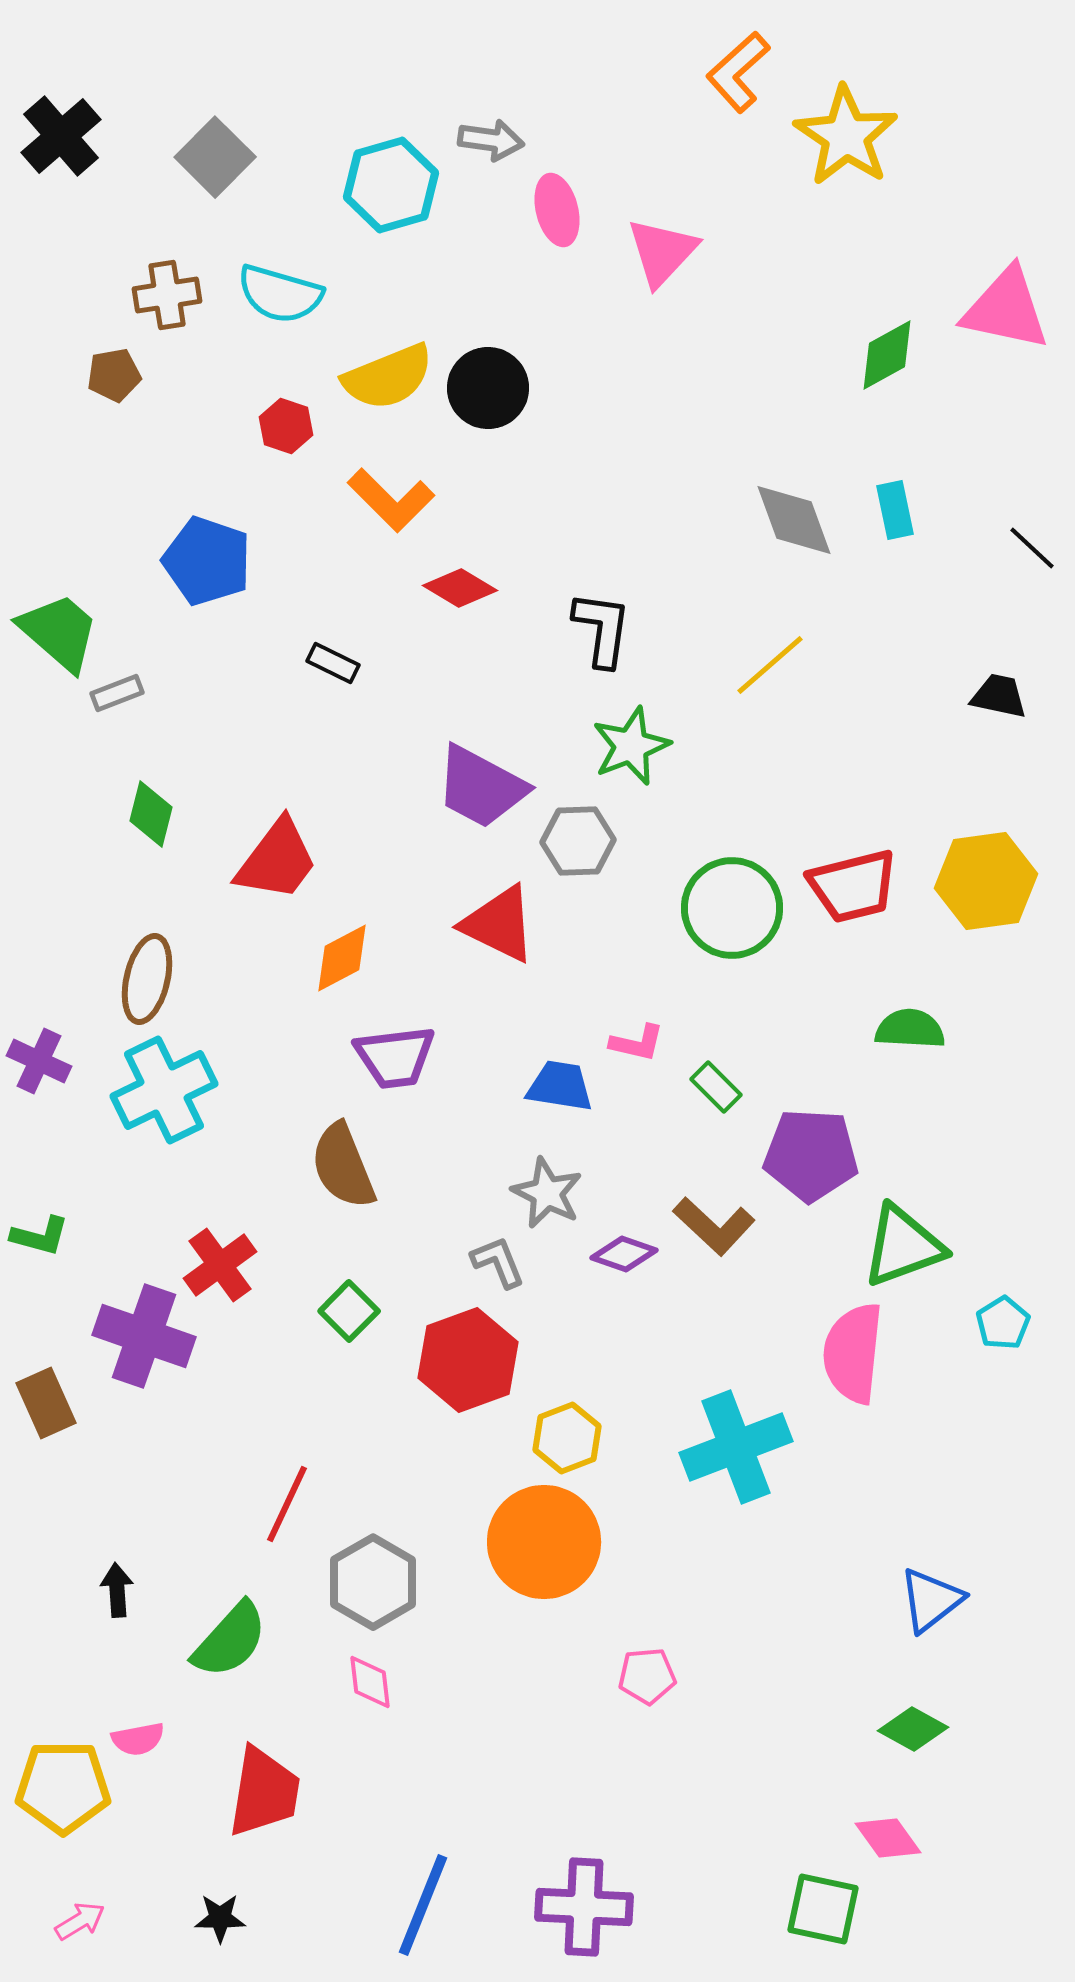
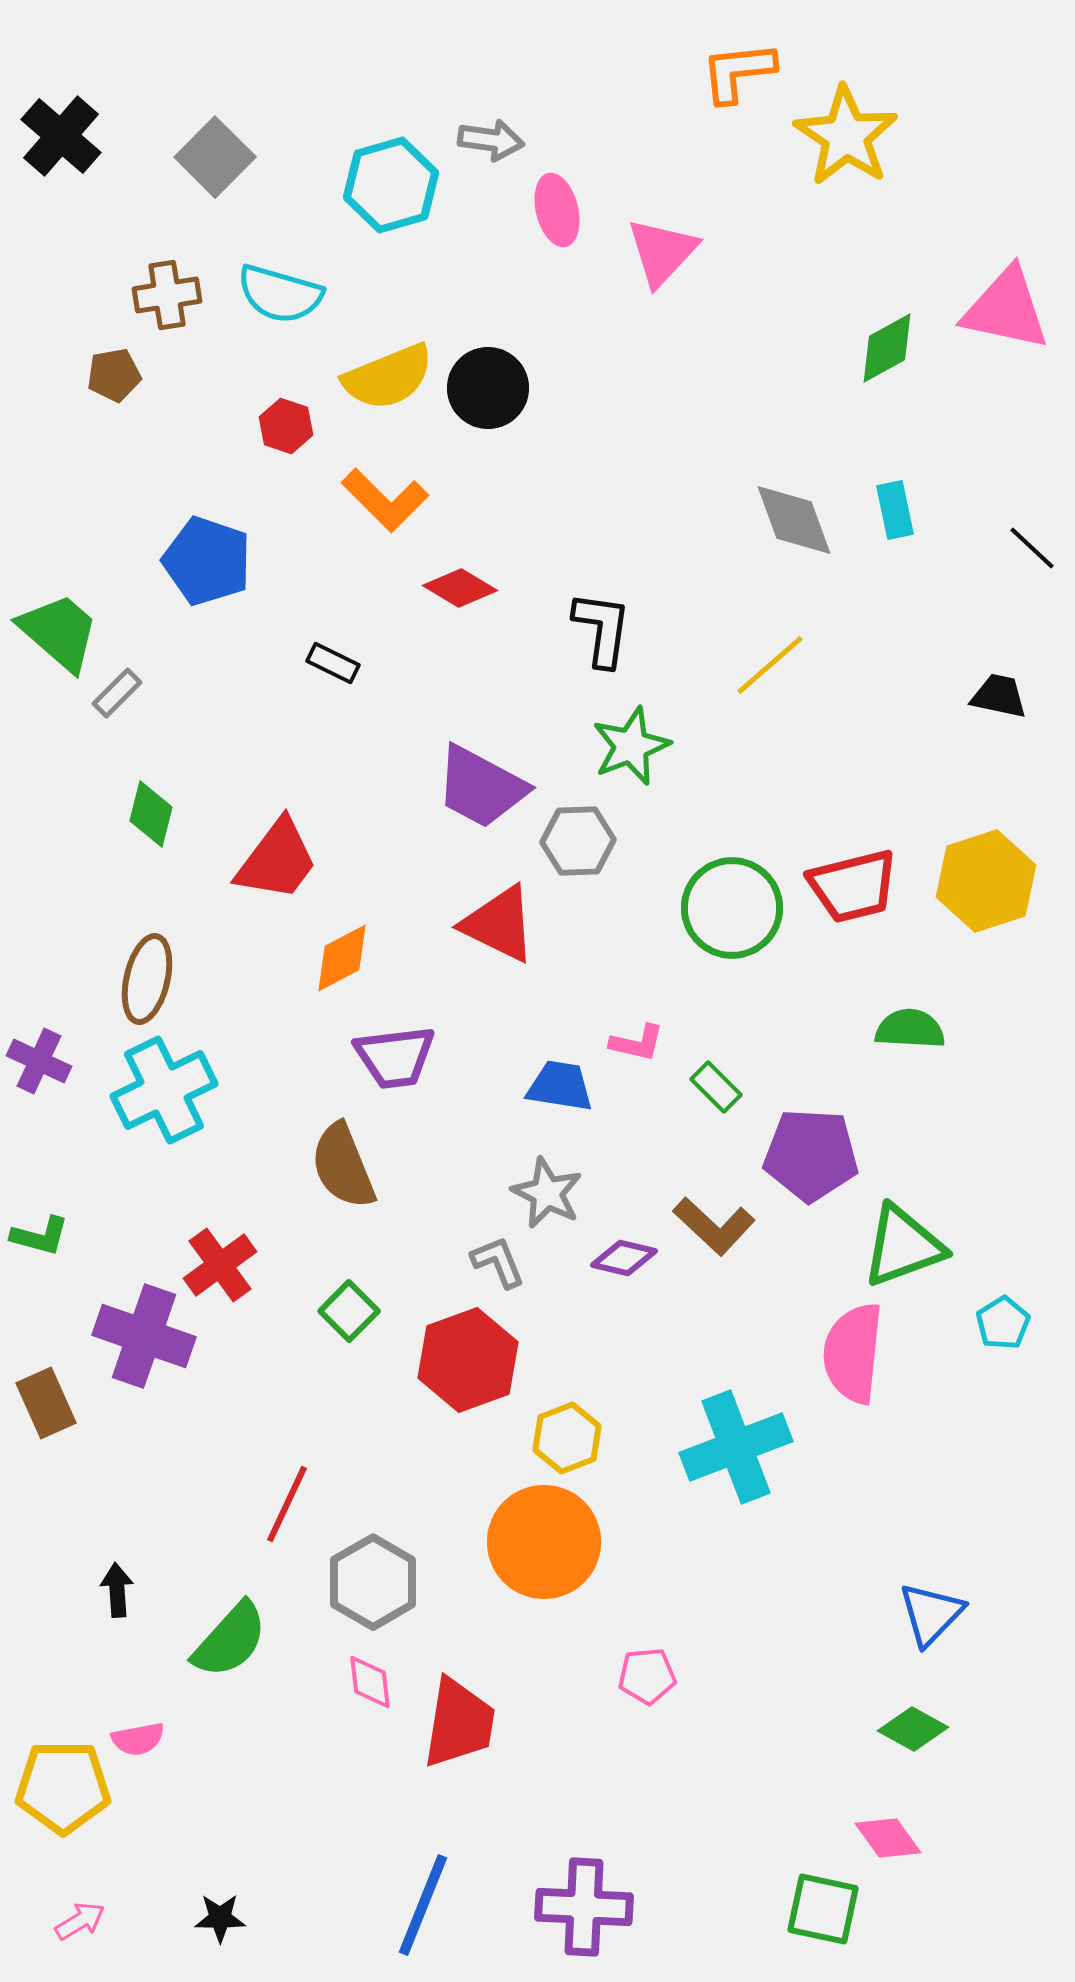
orange L-shape at (738, 72): rotated 36 degrees clockwise
black cross at (61, 136): rotated 8 degrees counterclockwise
green diamond at (887, 355): moved 7 px up
orange L-shape at (391, 500): moved 6 px left
gray rectangle at (117, 693): rotated 24 degrees counterclockwise
yellow hexagon at (986, 881): rotated 10 degrees counterclockwise
purple diamond at (624, 1254): moved 4 px down; rotated 6 degrees counterclockwise
blue triangle at (931, 1600): moved 14 px down; rotated 8 degrees counterclockwise
red trapezoid at (264, 1792): moved 195 px right, 69 px up
